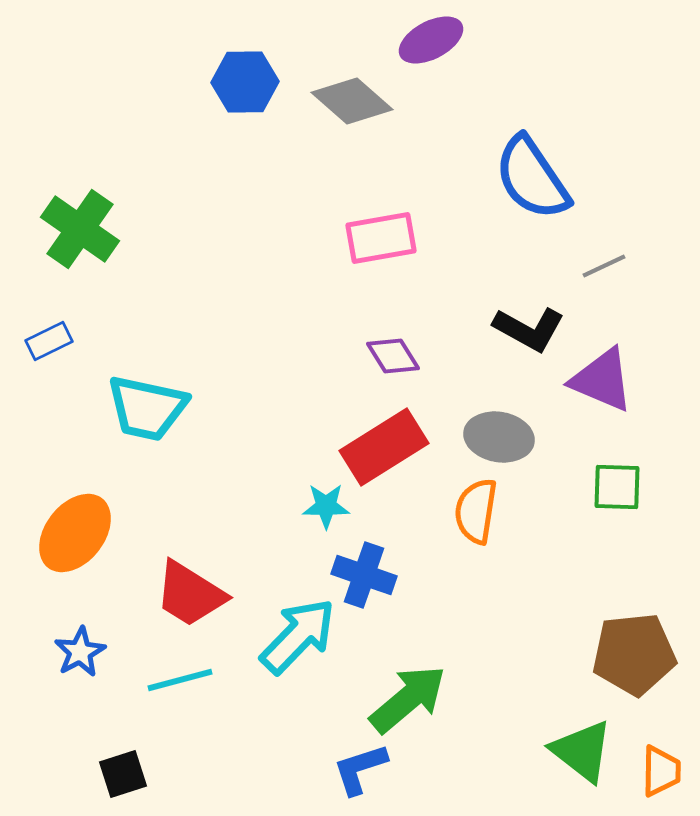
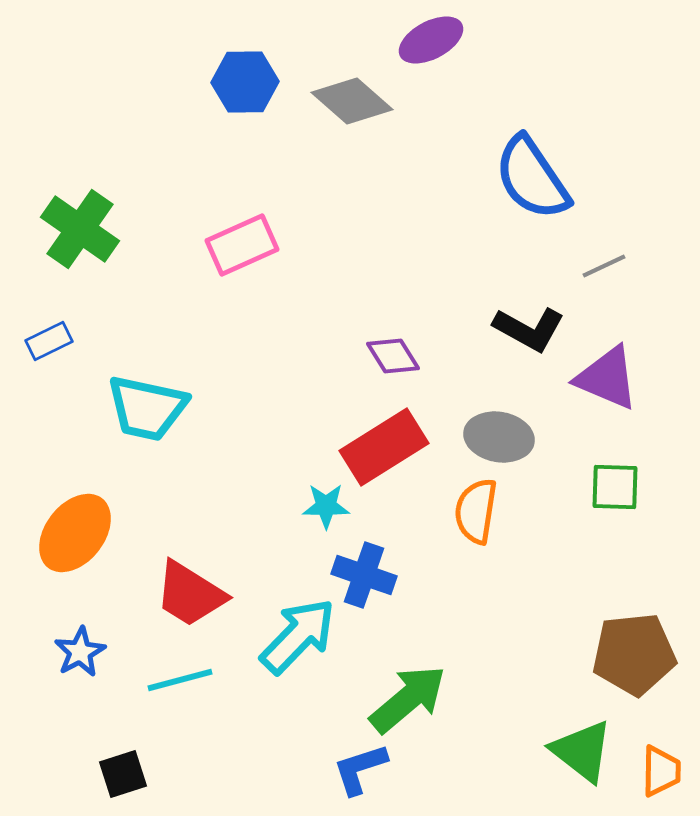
pink rectangle: moved 139 px left, 7 px down; rotated 14 degrees counterclockwise
purple triangle: moved 5 px right, 2 px up
green square: moved 2 px left
